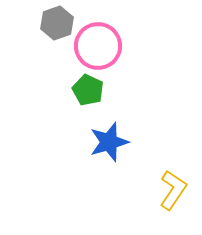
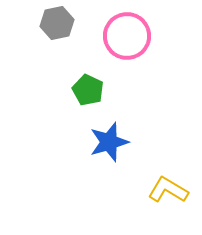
gray hexagon: rotated 8 degrees clockwise
pink circle: moved 29 px right, 10 px up
yellow L-shape: moved 5 px left; rotated 93 degrees counterclockwise
